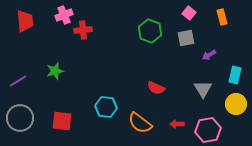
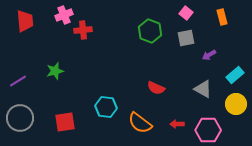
pink square: moved 3 px left
cyan rectangle: rotated 36 degrees clockwise
gray triangle: rotated 30 degrees counterclockwise
red square: moved 3 px right, 1 px down; rotated 15 degrees counterclockwise
pink hexagon: rotated 10 degrees clockwise
